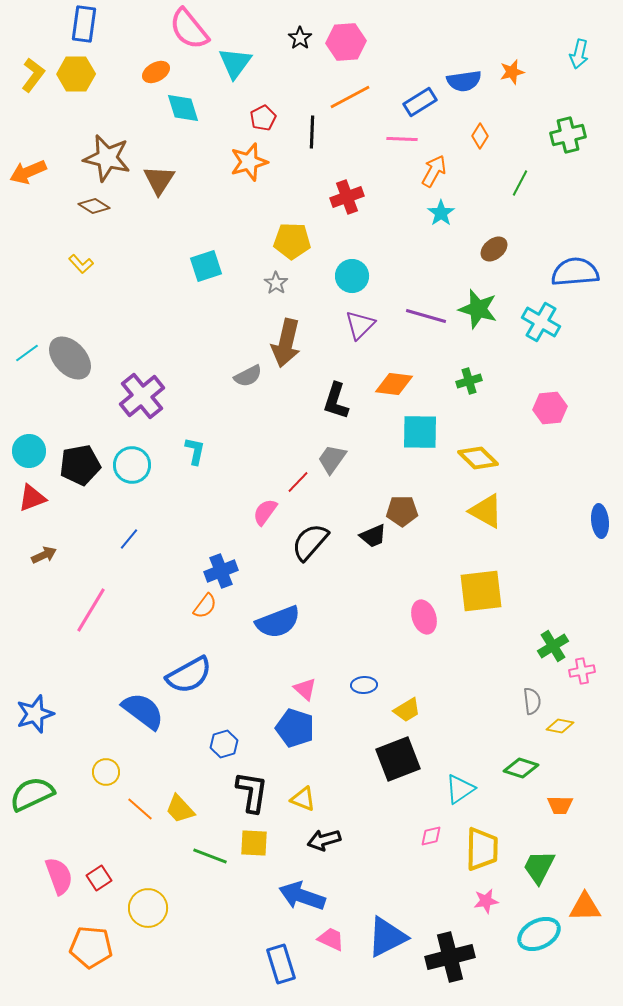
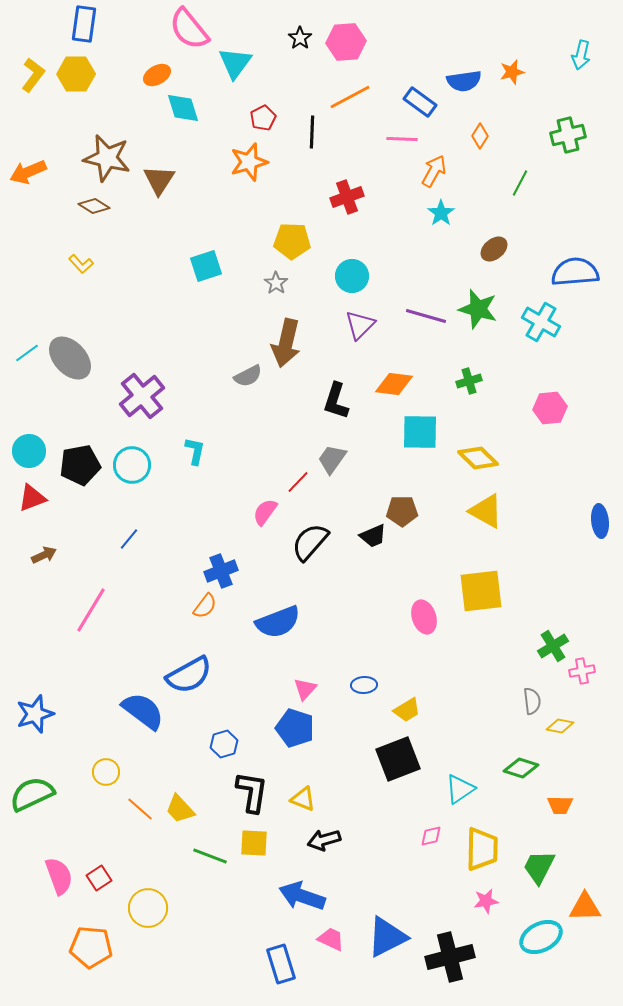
cyan arrow at (579, 54): moved 2 px right, 1 px down
orange ellipse at (156, 72): moved 1 px right, 3 px down
blue rectangle at (420, 102): rotated 68 degrees clockwise
pink triangle at (305, 689): rotated 30 degrees clockwise
cyan ellipse at (539, 934): moved 2 px right, 3 px down
